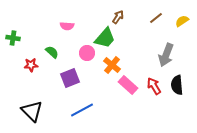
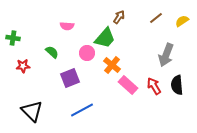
brown arrow: moved 1 px right
red star: moved 8 px left, 1 px down
